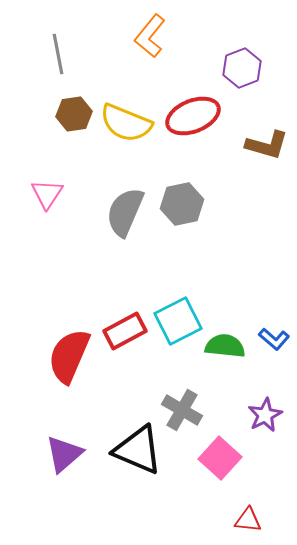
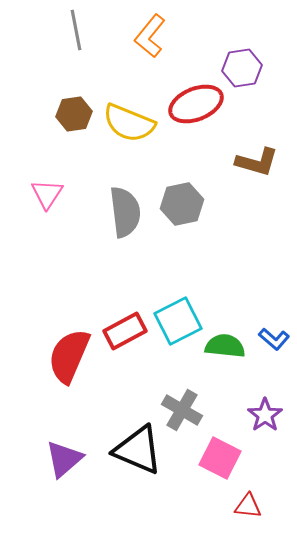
gray line: moved 18 px right, 24 px up
purple hexagon: rotated 12 degrees clockwise
red ellipse: moved 3 px right, 12 px up
yellow semicircle: moved 3 px right
brown L-shape: moved 10 px left, 17 px down
gray semicircle: rotated 150 degrees clockwise
purple star: rotated 8 degrees counterclockwise
purple triangle: moved 5 px down
pink square: rotated 15 degrees counterclockwise
red triangle: moved 14 px up
